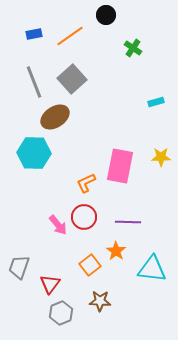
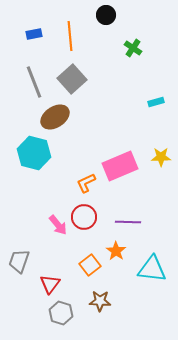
orange line: rotated 60 degrees counterclockwise
cyan hexagon: rotated 12 degrees clockwise
pink rectangle: rotated 56 degrees clockwise
gray trapezoid: moved 6 px up
gray hexagon: rotated 20 degrees counterclockwise
